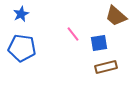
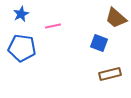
brown trapezoid: moved 2 px down
pink line: moved 20 px left, 8 px up; rotated 63 degrees counterclockwise
blue square: rotated 30 degrees clockwise
brown rectangle: moved 4 px right, 7 px down
